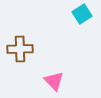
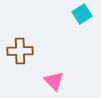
brown cross: moved 2 px down
